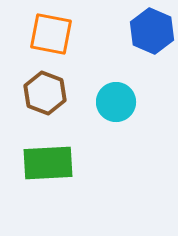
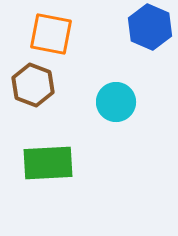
blue hexagon: moved 2 px left, 4 px up
brown hexagon: moved 12 px left, 8 px up
